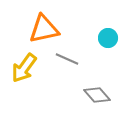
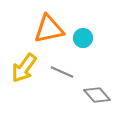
orange triangle: moved 5 px right
cyan circle: moved 25 px left
gray line: moved 5 px left, 13 px down
